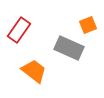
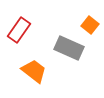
orange square: moved 2 px right; rotated 30 degrees counterclockwise
